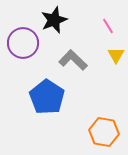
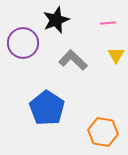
black star: moved 2 px right
pink line: moved 3 px up; rotated 63 degrees counterclockwise
blue pentagon: moved 11 px down
orange hexagon: moved 1 px left
